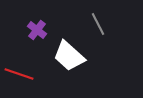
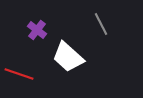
gray line: moved 3 px right
white trapezoid: moved 1 px left, 1 px down
